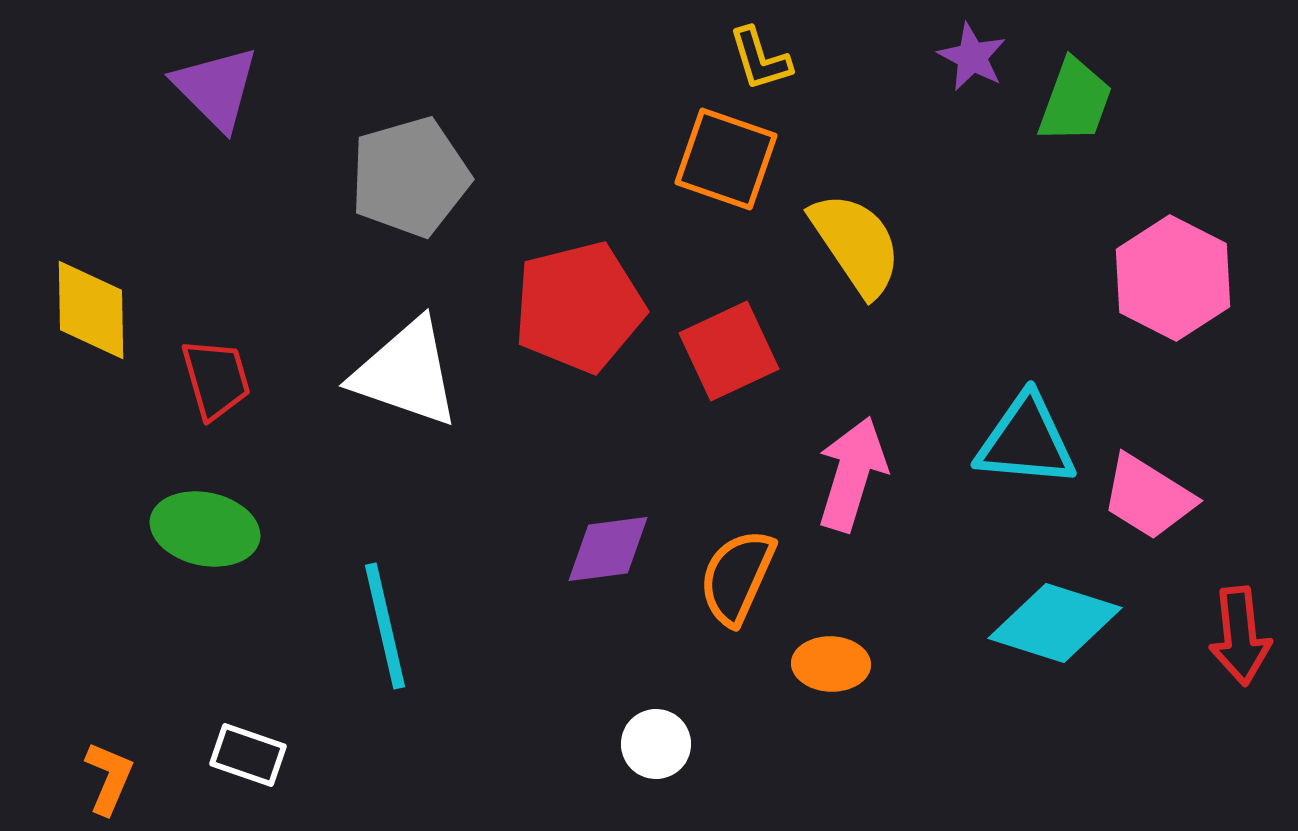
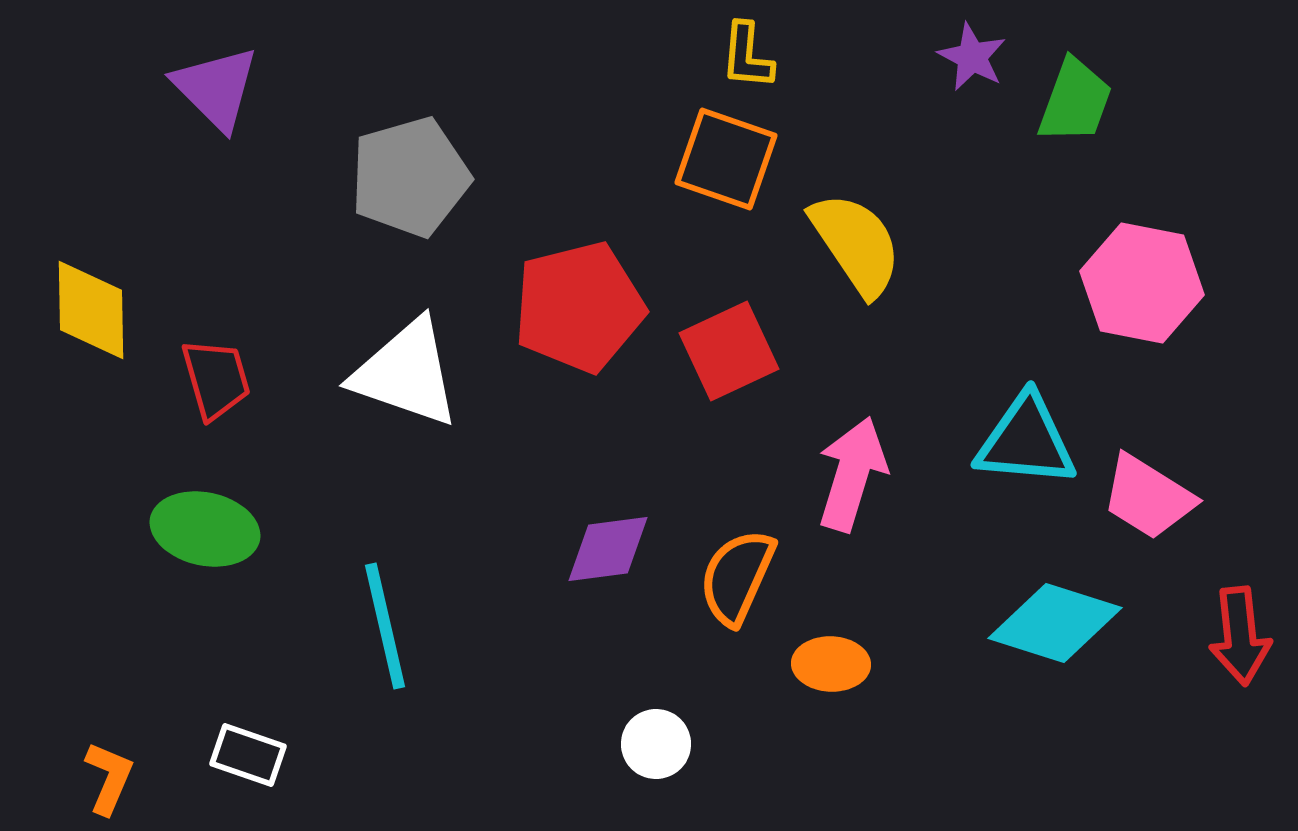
yellow L-shape: moved 13 px left, 3 px up; rotated 22 degrees clockwise
pink hexagon: moved 31 px left, 5 px down; rotated 16 degrees counterclockwise
